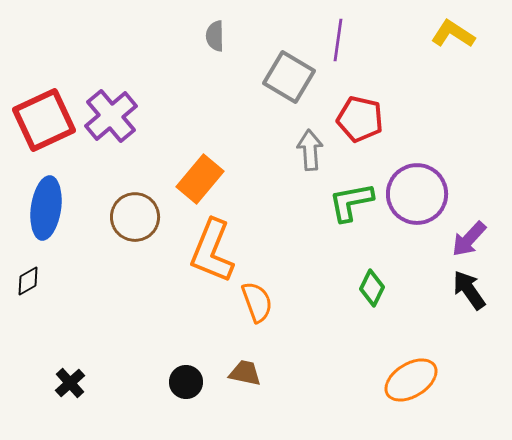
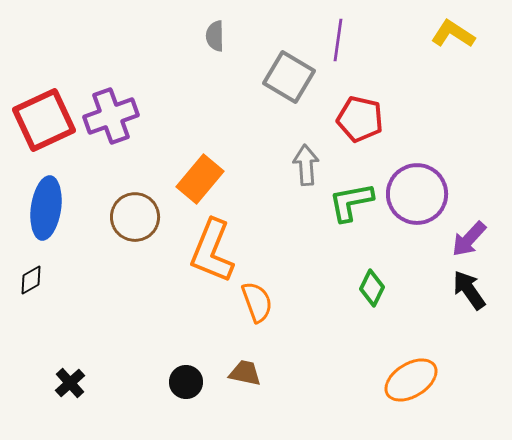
purple cross: rotated 20 degrees clockwise
gray arrow: moved 4 px left, 15 px down
black diamond: moved 3 px right, 1 px up
